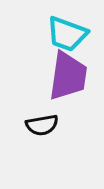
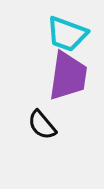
black semicircle: rotated 60 degrees clockwise
